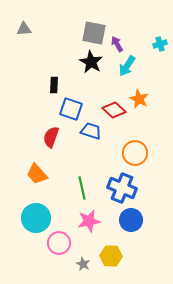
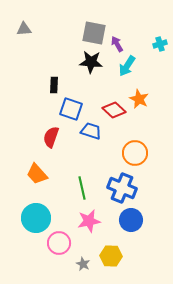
black star: rotated 25 degrees counterclockwise
